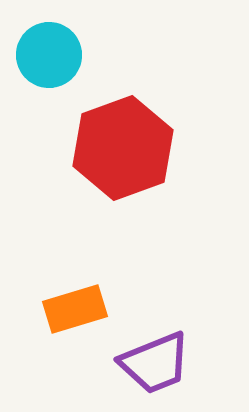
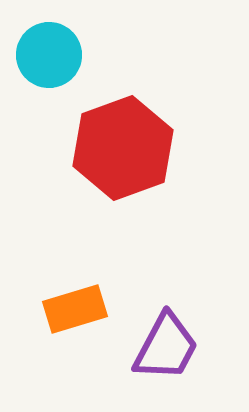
purple trapezoid: moved 11 px right, 16 px up; rotated 40 degrees counterclockwise
